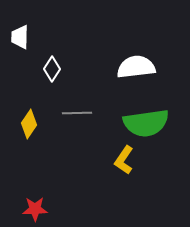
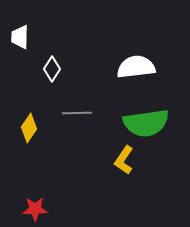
yellow diamond: moved 4 px down
